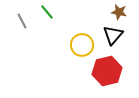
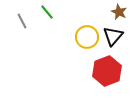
brown star: rotated 14 degrees clockwise
black triangle: moved 1 px down
yellow circle: moved 5 px right, 8 px up
red hexagon: rotated 8 degrees counterclockwise
